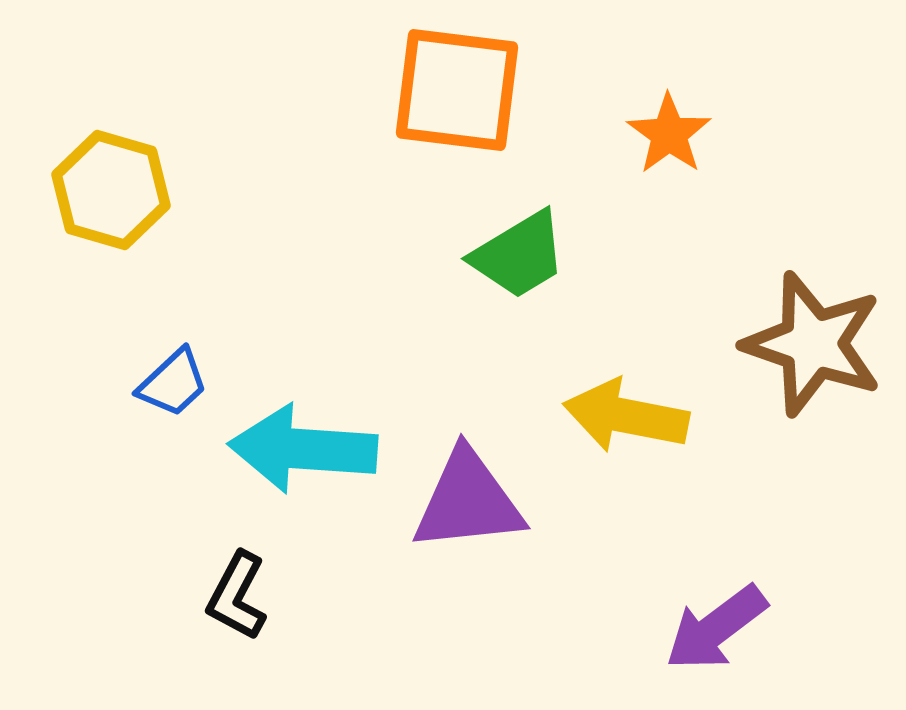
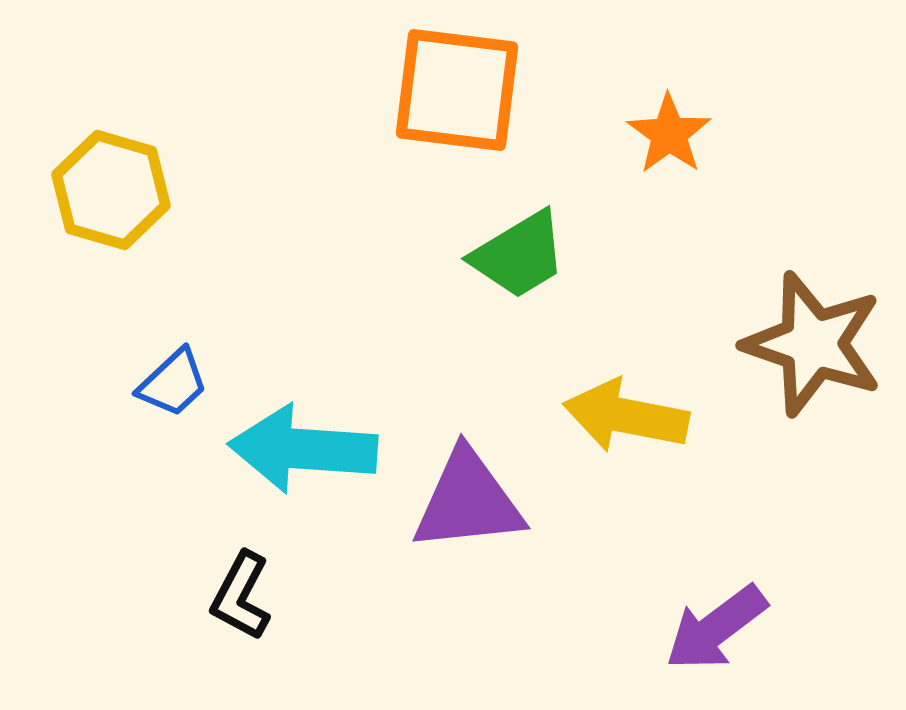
black L-shape: moved 4 px right
